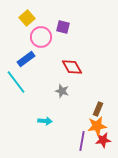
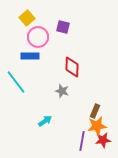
pink circle: moved 3 px left
blue rectangle: moved 4 px right, 3 px up; rotated 36 degrees clockwise
red diamond: rotated 30 degrees clockwise
brown rectangle: moved 3 px left, 2 px down
cyan arrow: rotated 40 degrees counterclockwise
